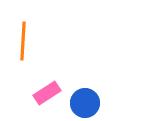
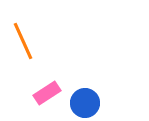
orange line: rotated 27 degrees counterclockwise
